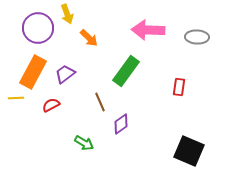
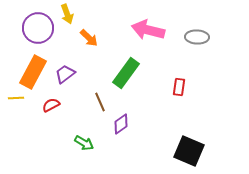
pink arrow: rotated 12 degrees clockwise
green rectangle: moved 2 px down
